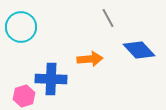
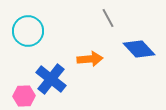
cyan circle: moved 7 px right, 4 px down
blue diamond: moved 1 px up
blue cross: rotated 36 degrees clockwise
pink hexagon: rotated 15 degrees clockwise
